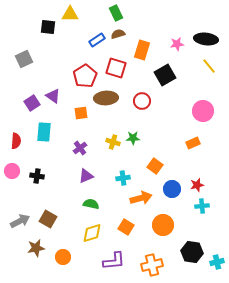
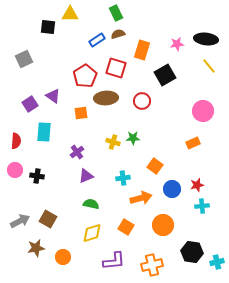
purple square at (32, 103): moved 2 px left, 1 px down
purple cross at (80, 148): moved 3 px left, 4 px down
pink circle at (12, 171): moved 3 px right, 1 px up
